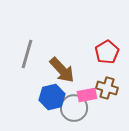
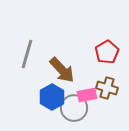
blue hexagon: rotated 15 degrees counterclockwise
